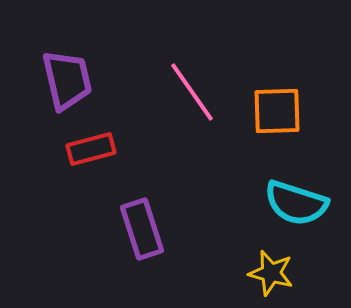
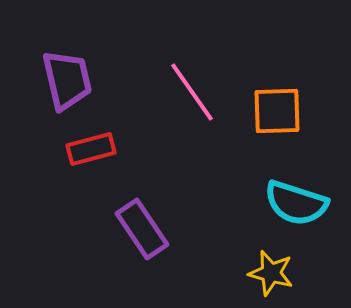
purple rectangle: rotated 16 degrees counterclockwise
